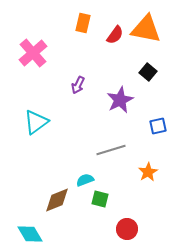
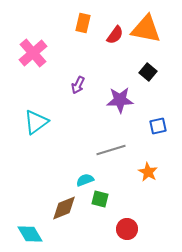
purple star: rotated 24 degrees clockwise
orange star: rotated 12 degrees counterclockwise
brown diamond: moved 7 px right, 8 px down
